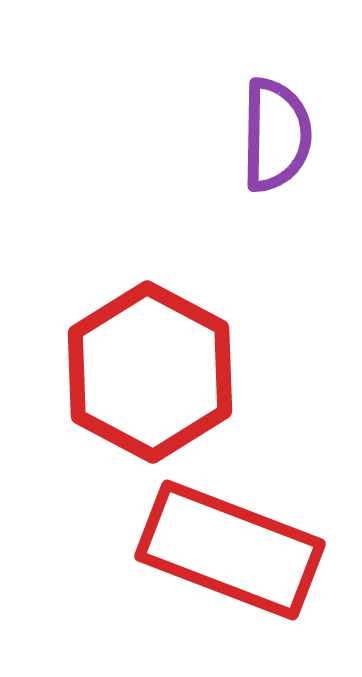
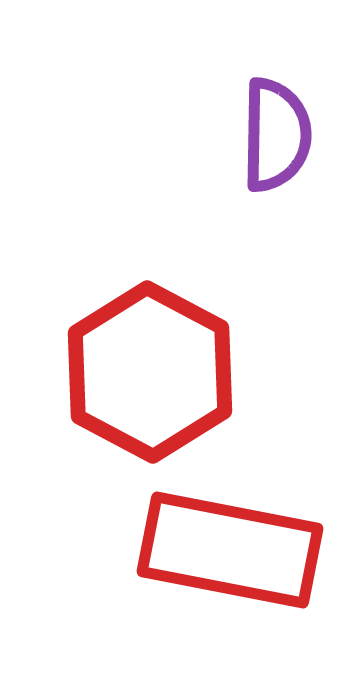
red rectangle: rotated 10 degrees counterclockwise
